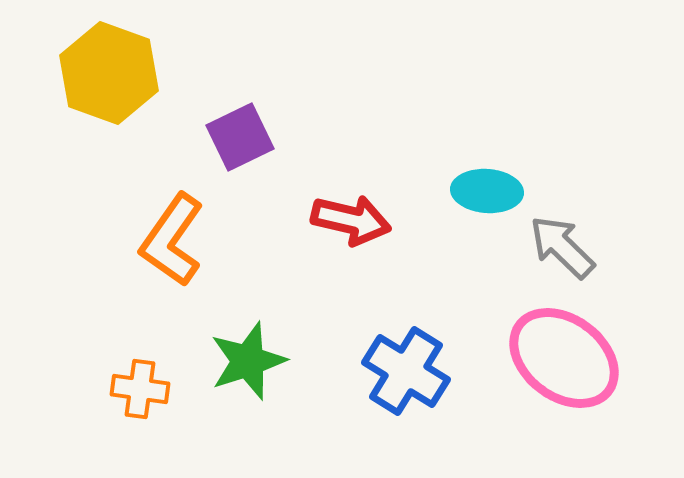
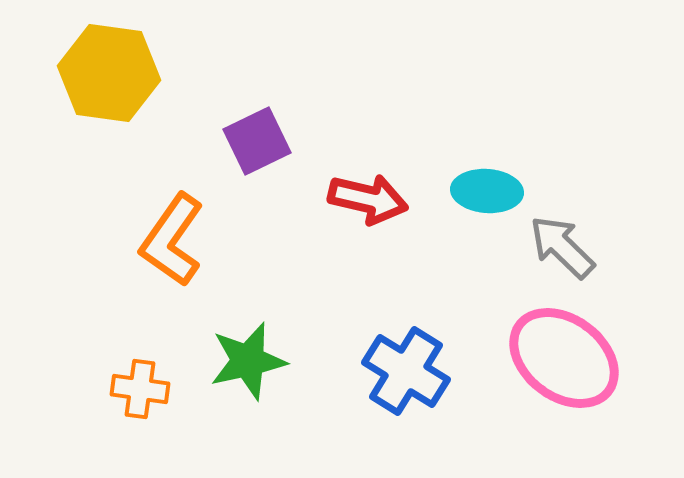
yellow hexagon: rotated 12 degrees counterclockwise
purple square: moved 17 px right, 4 px down
red arrow: moved 17 px right, 21 px up
green star: rotated 6 degrees clockwise
